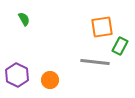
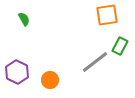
orange square: moved 5 px right, 12 px up
gray line: rotated 44 degrees counterclockwise
purple hexagon: moved 3 px up
